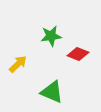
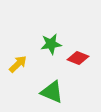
green star: moved 8 px down
red diamond: moved 4 px down
